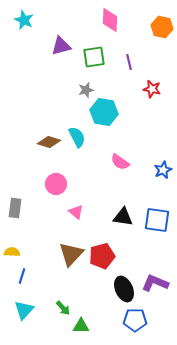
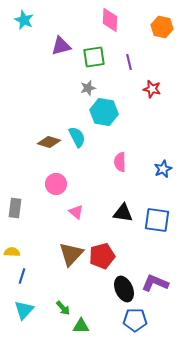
gray star: moved 2 px right, 2 px up
pink semicircle: rotated 54 degrees clockwise
blue star: moved 1 px up
black triangle: moved 4 px up
